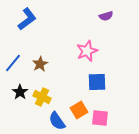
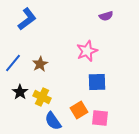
blue semicircle: moved 4 px left
